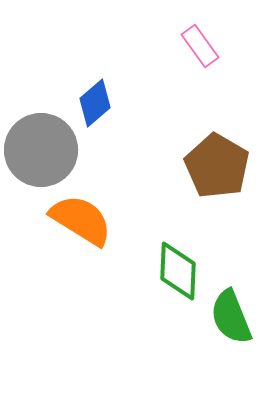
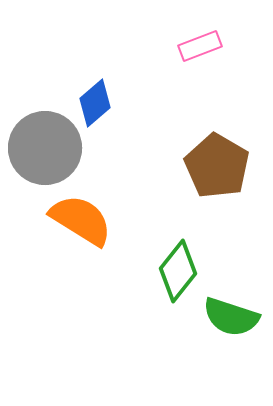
pink rectangle: rotated 75 degrees counterclockwise
gray circle: moved 4 px right, 2 px up
green diamond: rotated 36 degrees clockwise
green semicircle: rotated 50 degrees counterclockwise
